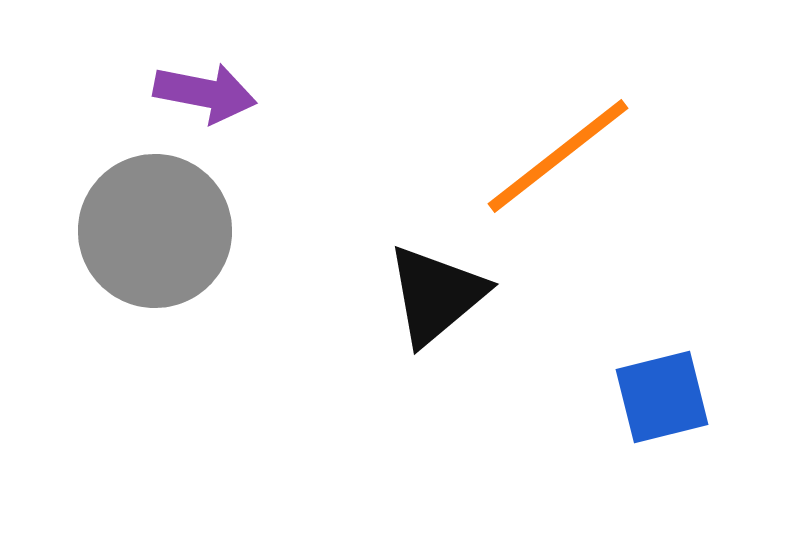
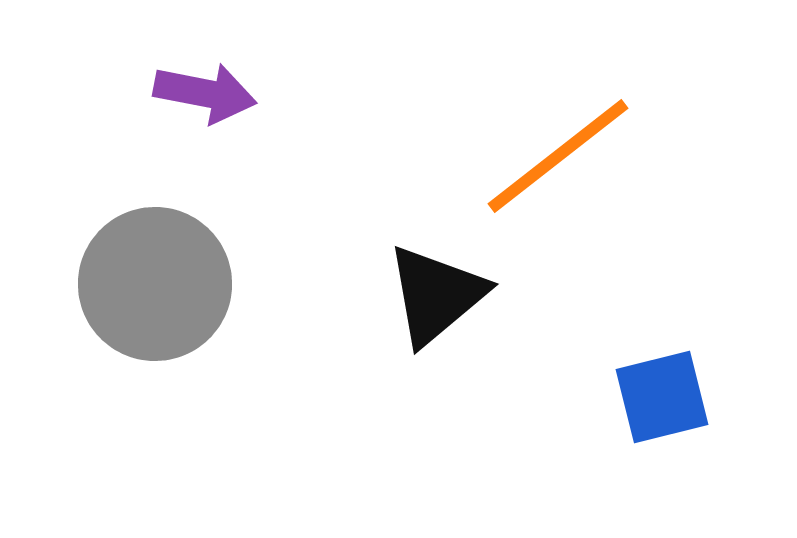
gray circle: moved 53 px down
